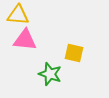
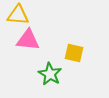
pink triangle: moved 3 px right
green star: rotated 10 degrees clockwise
